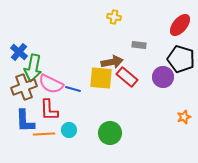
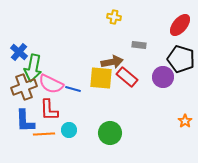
orange star: moved 1 px right, 4 px down; rotated 16 degrees counterclockwise
